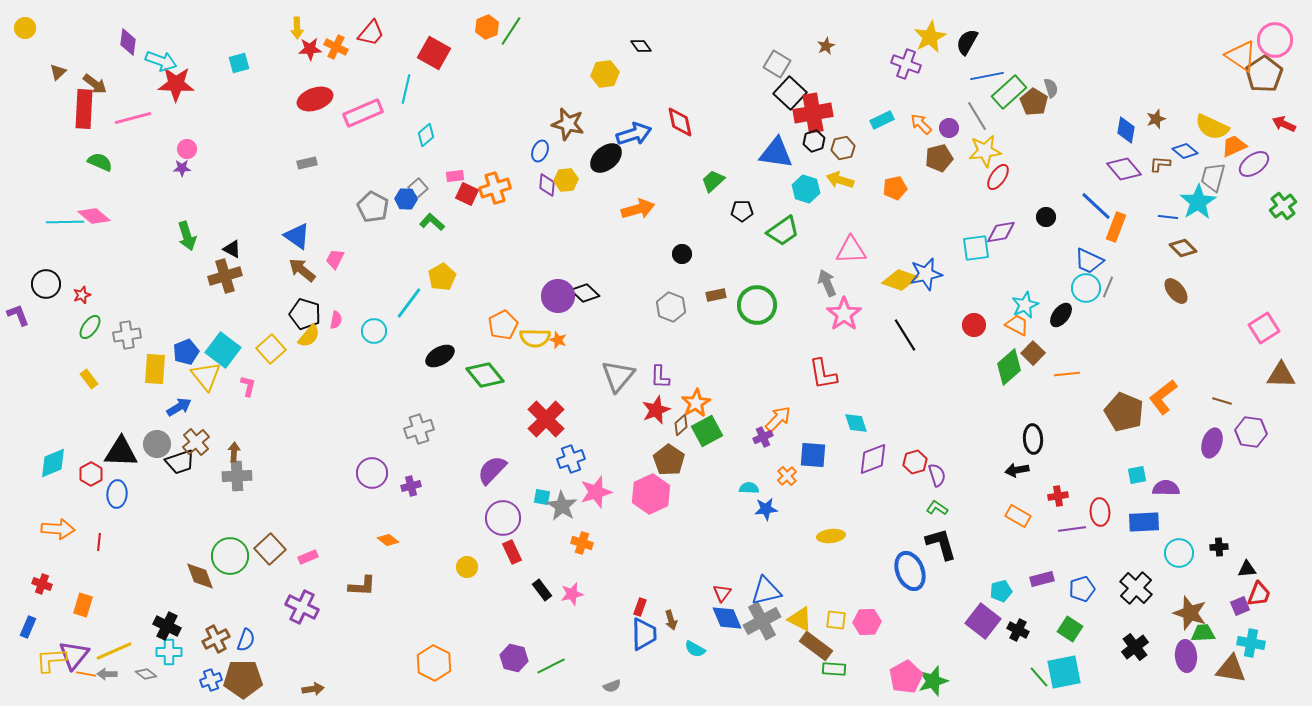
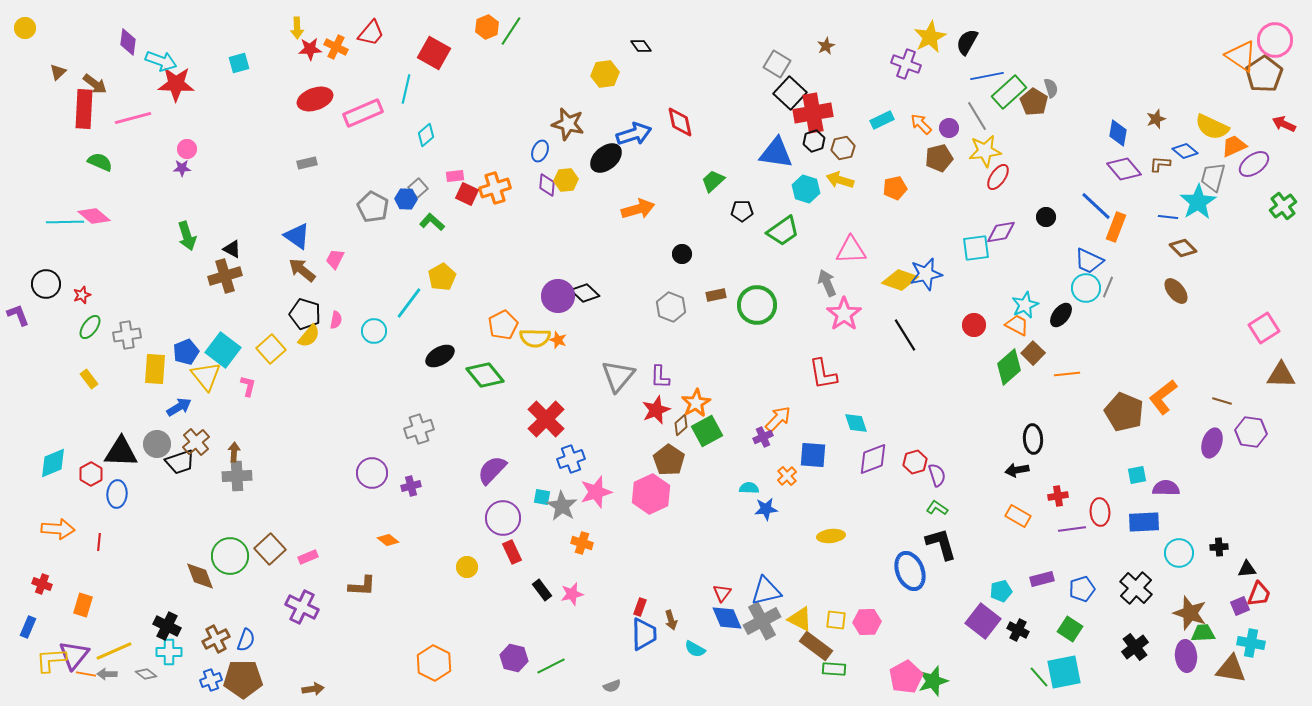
blue diamond at (1126, 130): moved 8 px left, 3 px down
